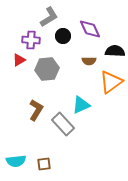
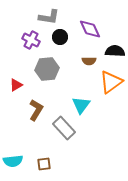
gray L-shape: rotated 40 degrees clockwise
black circle: moved 3 px left, 1 px down
purple cross: rotated 24 degrees clockwise
red triangle: moved 3 px left, 25 px down
cyan triangle: rotated 30 degrees counterclockwise
gray rectangle: moved 1 px right, 4 px down
cyan semicircle: moved 3 px left
